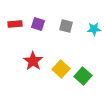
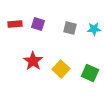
gray square: moved 4 px right, 2 px down
green square: moved 7 px right, 3 px up; rotated 18 degrees counterclockwise
